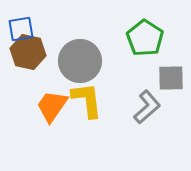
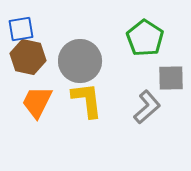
brown hexagon: moved 5 px down
orange trapezoid: moved 15 px left, 4 px up; rotated 9 degrees counterclockwise
